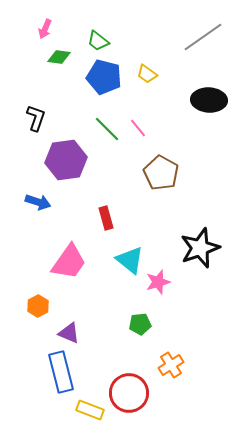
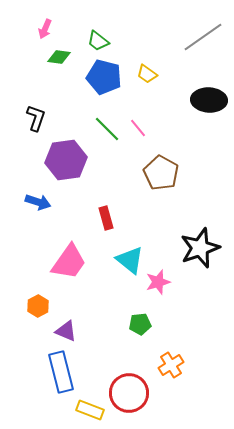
purple triangle: moved 3 px left, 2 px up
